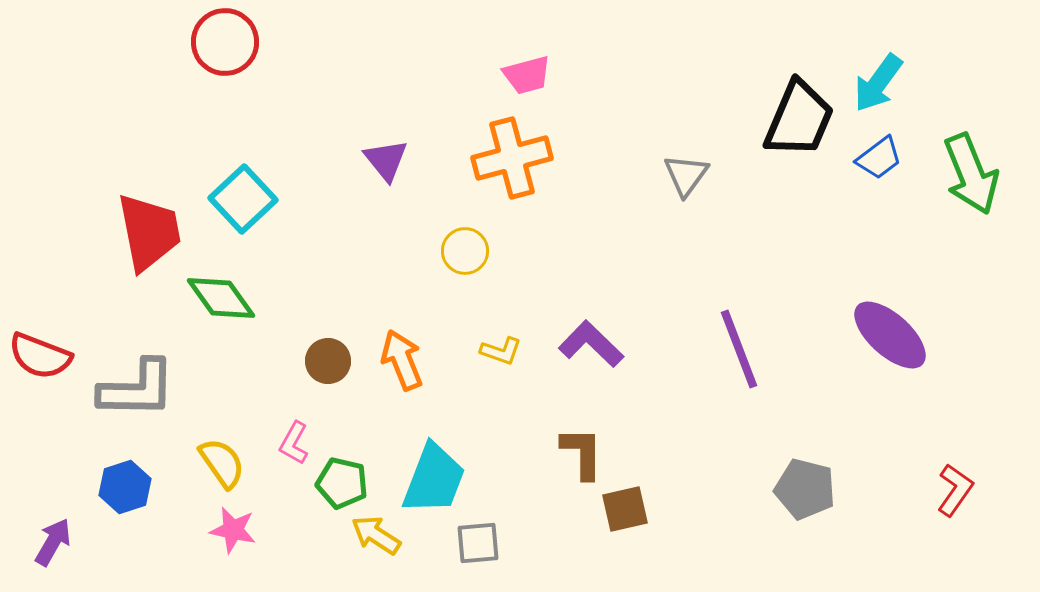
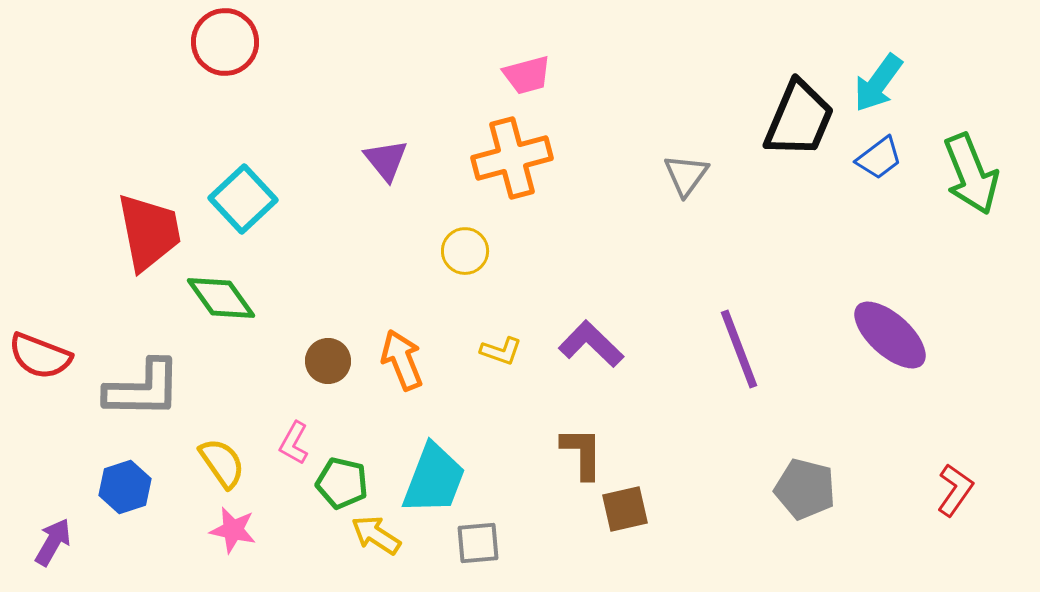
gray L-shape: moved 6 px right
